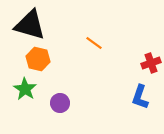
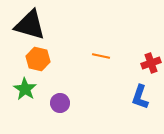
orange line: moved 7 px right, 13 px down; rotated 24 degrees counterclockwise
